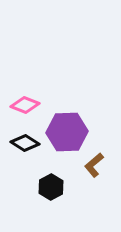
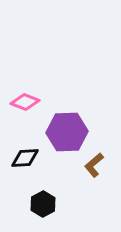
pink diamond: moved 3 px up
black diamond: moved 15 px down; rotated 36 degrees counterclockwise
black hexagon: moved 8 px left, 17 px down
